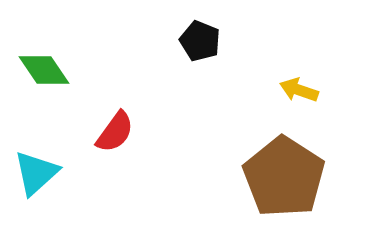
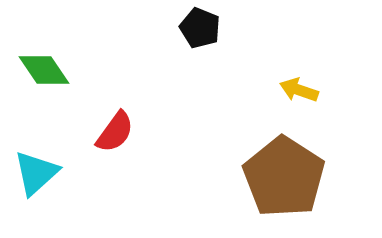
black pentagon: moved 13 px up
